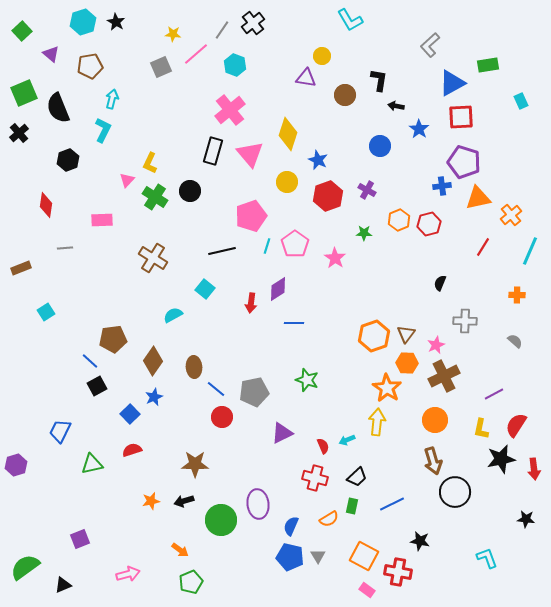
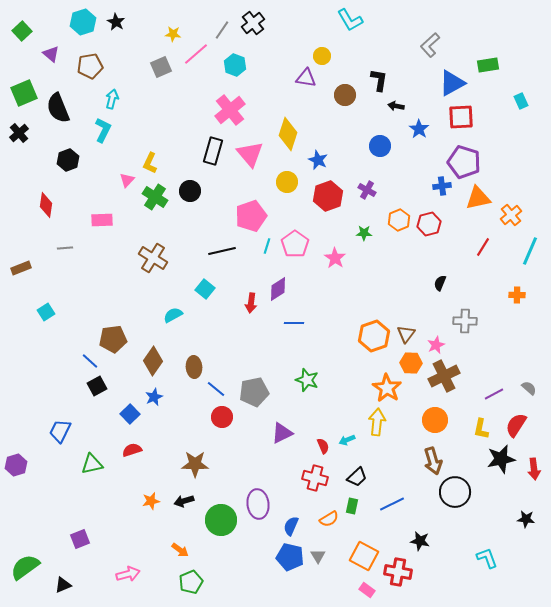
gray semicircle at (515, 341): moved 14 px right, 47 px down
orange hexagon at (407, 363): moved 4 px right
